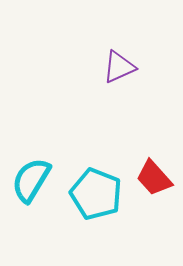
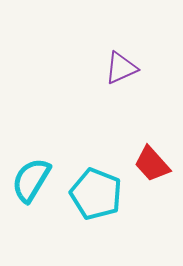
purple triangle: moved 2 px right, 1 px down
red trapezoid: moved 2 px left, 14 px up
